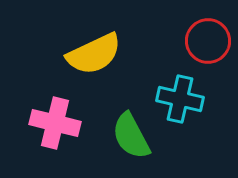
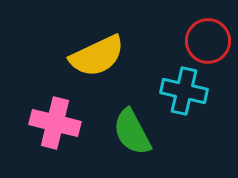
yellow semicircle: moved 3 px right, 2 px down
cyan cross: moved 4 px right, 8 px up
green semicircle: moved 1 px right, 4 px up
